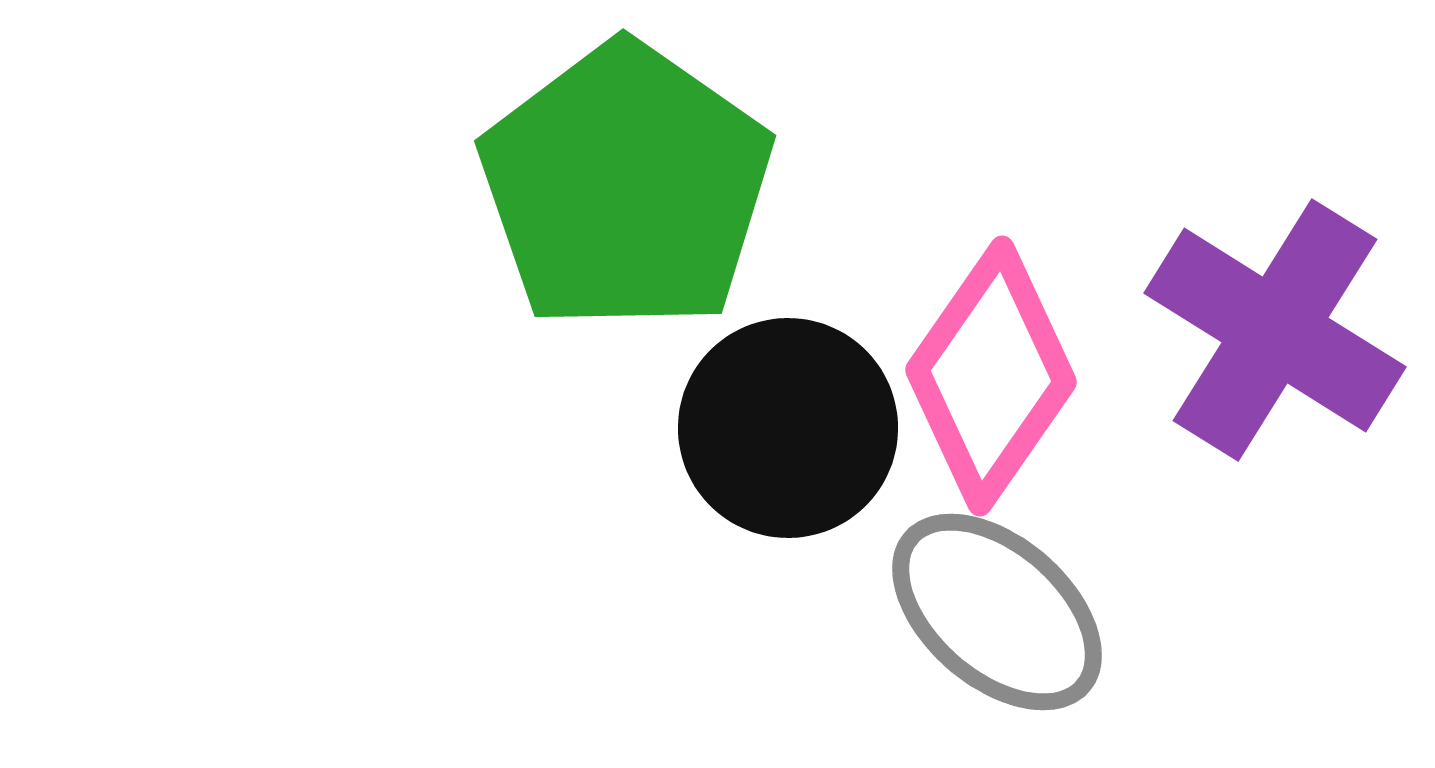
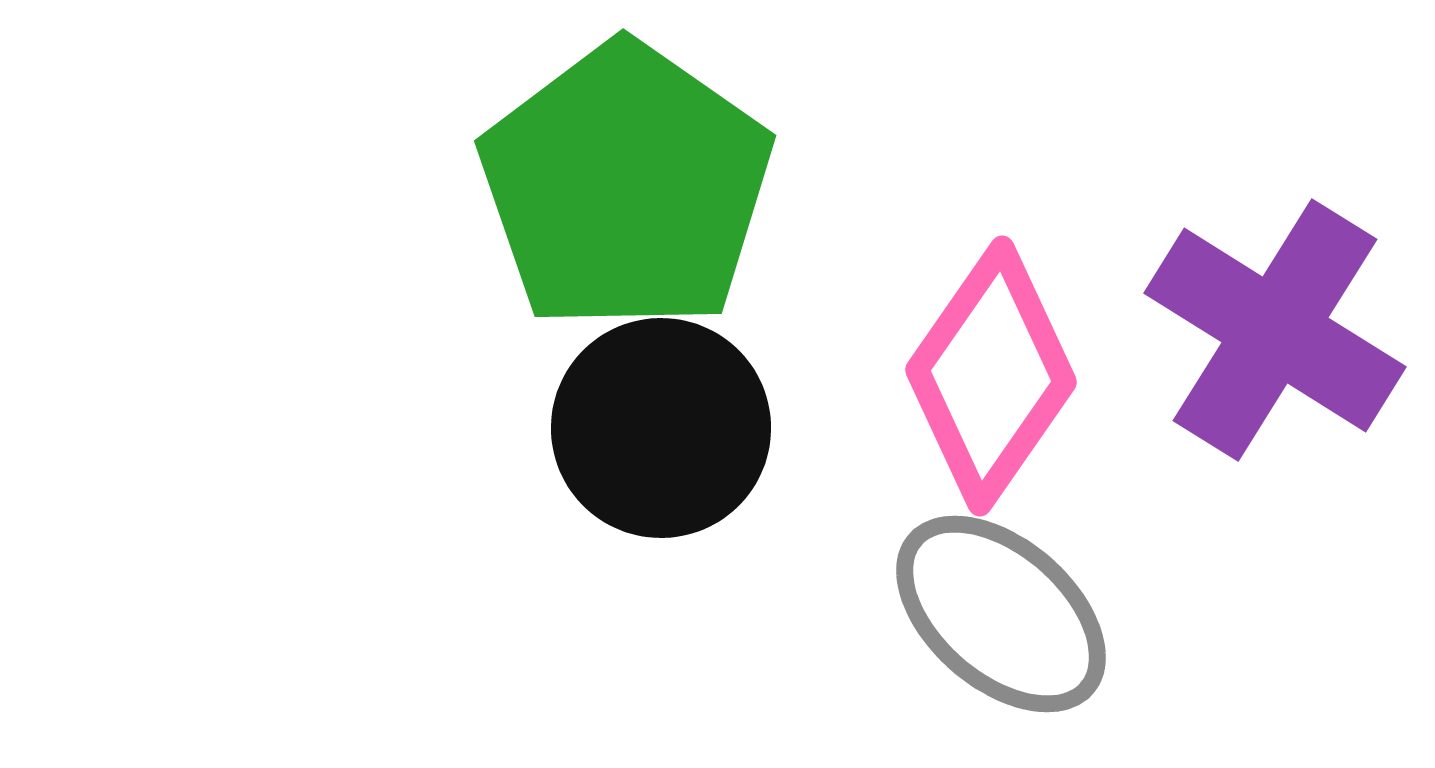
black circle: moved 127 px left
gray ellipse: moved 4 px right, 2 px down
